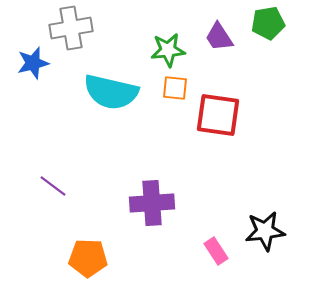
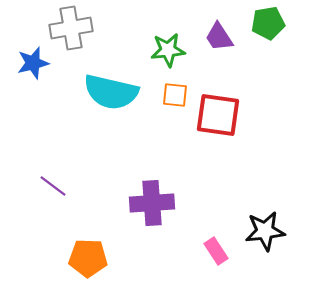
orange square: moved 7 px down
